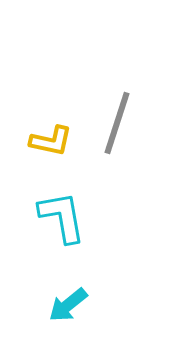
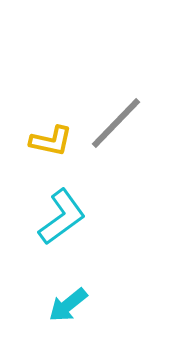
gray line: moved 1 px left; rotated 26 degrees clockwise
cyan L-shape: rotated 64 degrees clockwise
